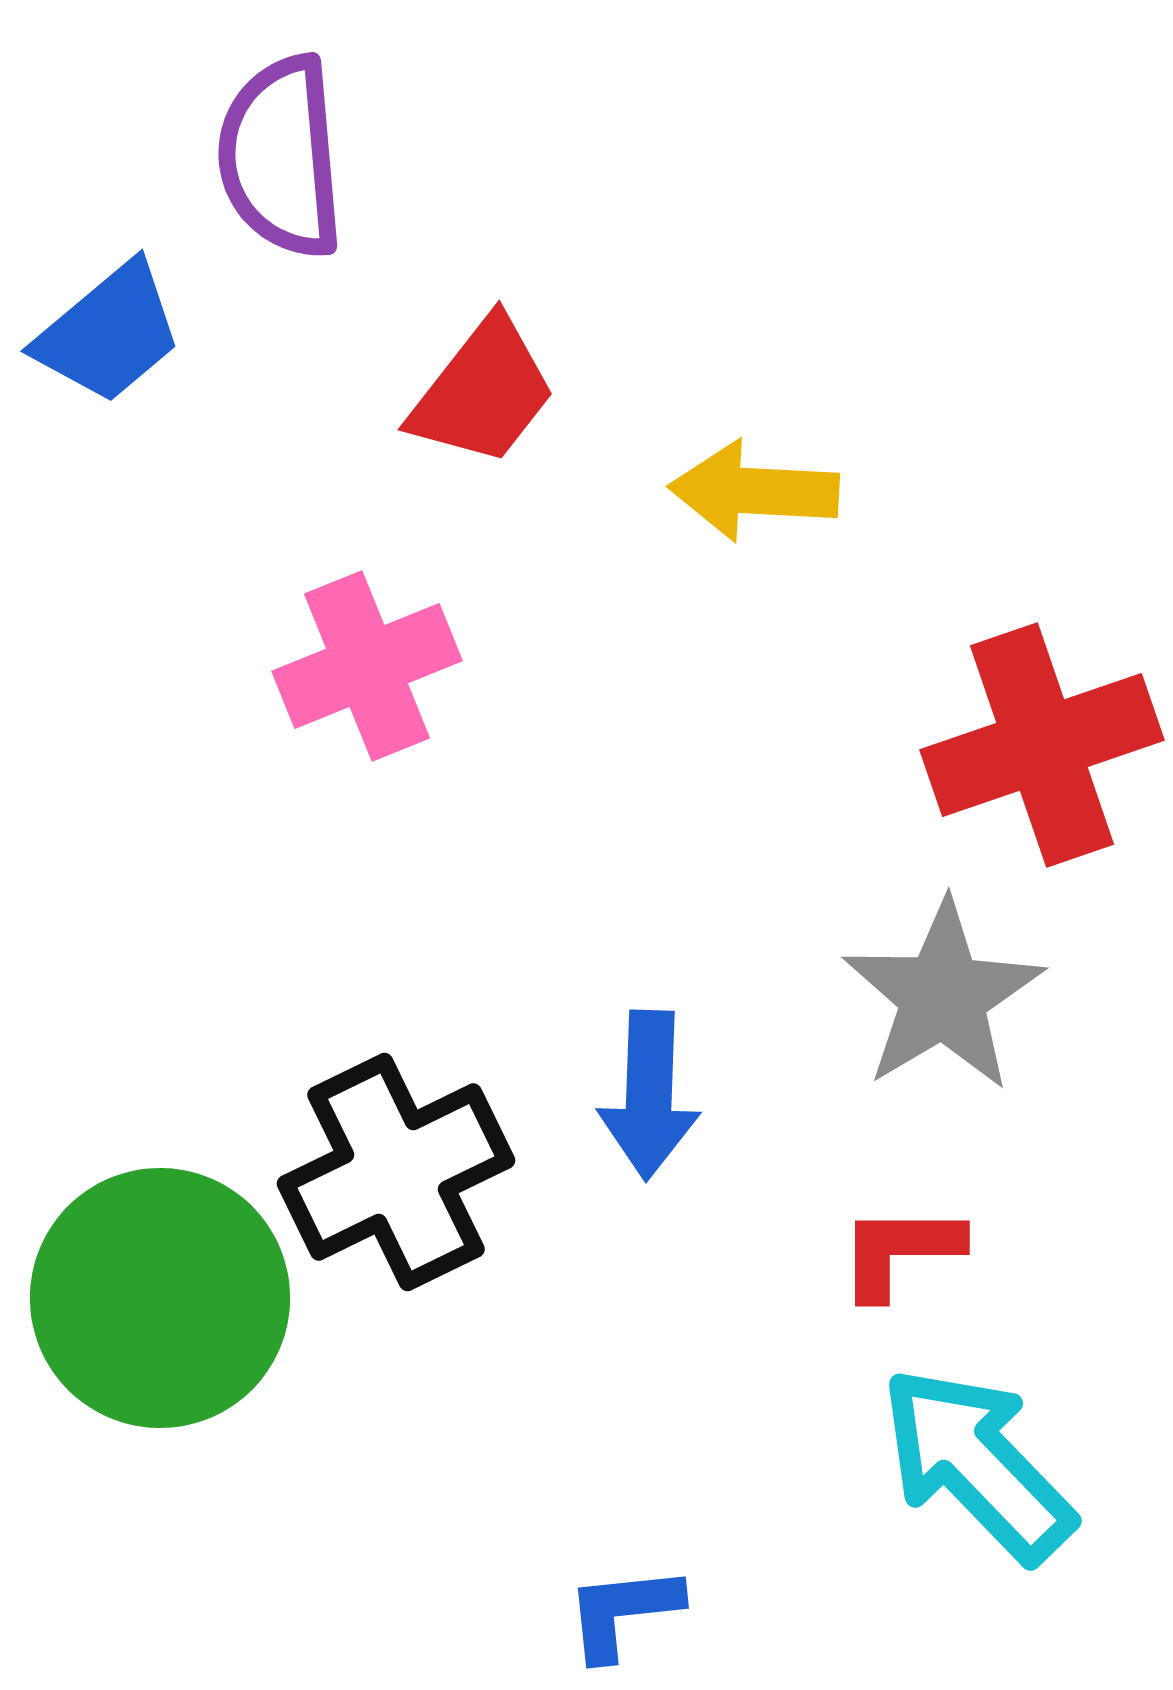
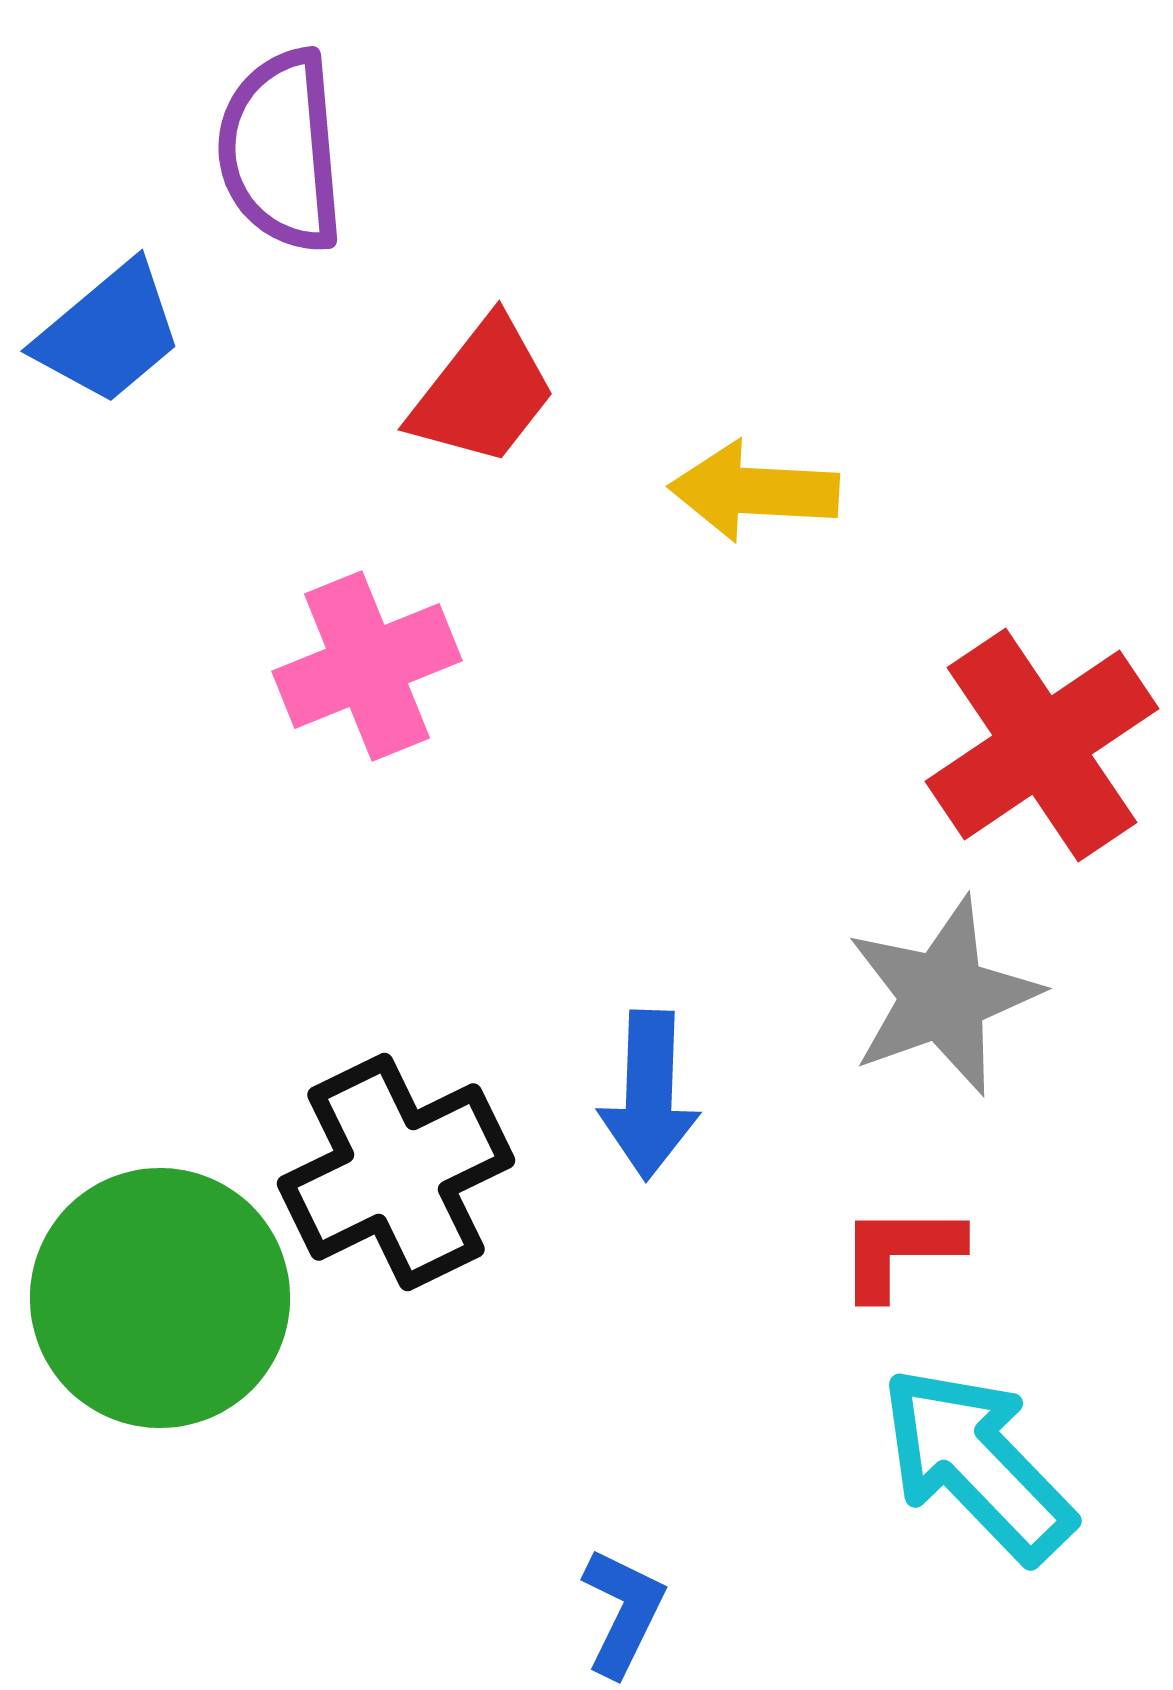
purple semicircle: moved 6 px up
red cross: rotated 15 degrees counterclockwise
gray star: rotated 11 degrees clockwise
blue L-shape: rotated 122 degrees clockwise
